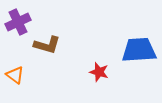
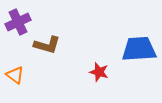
blue trapezoid: moved 1 px up
